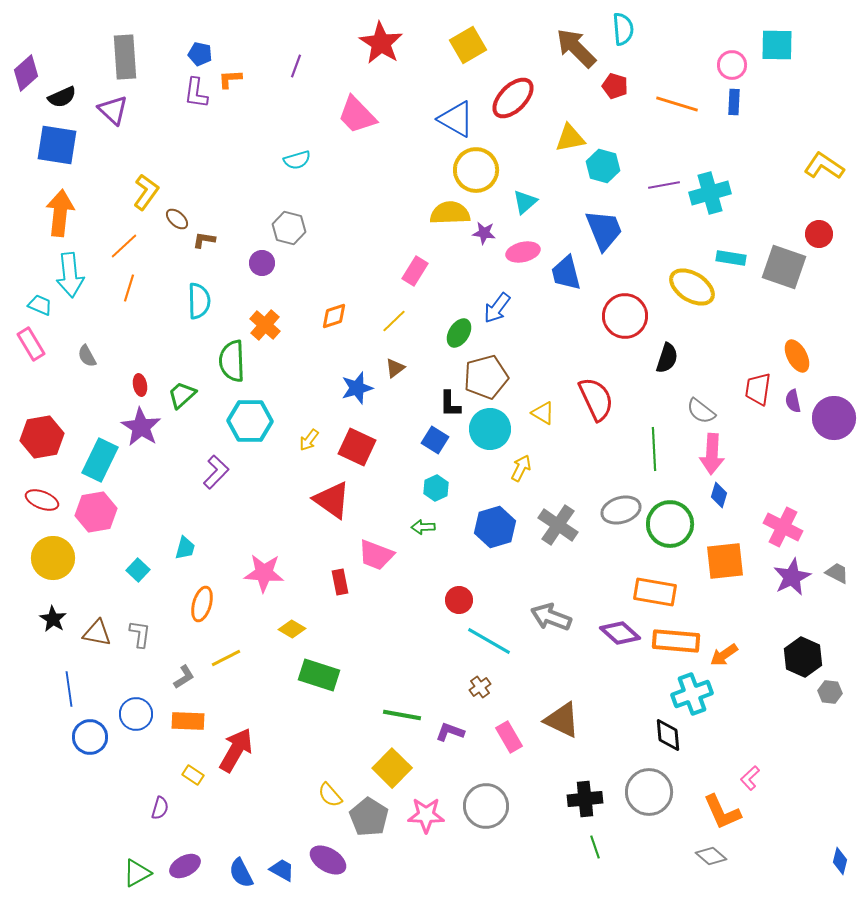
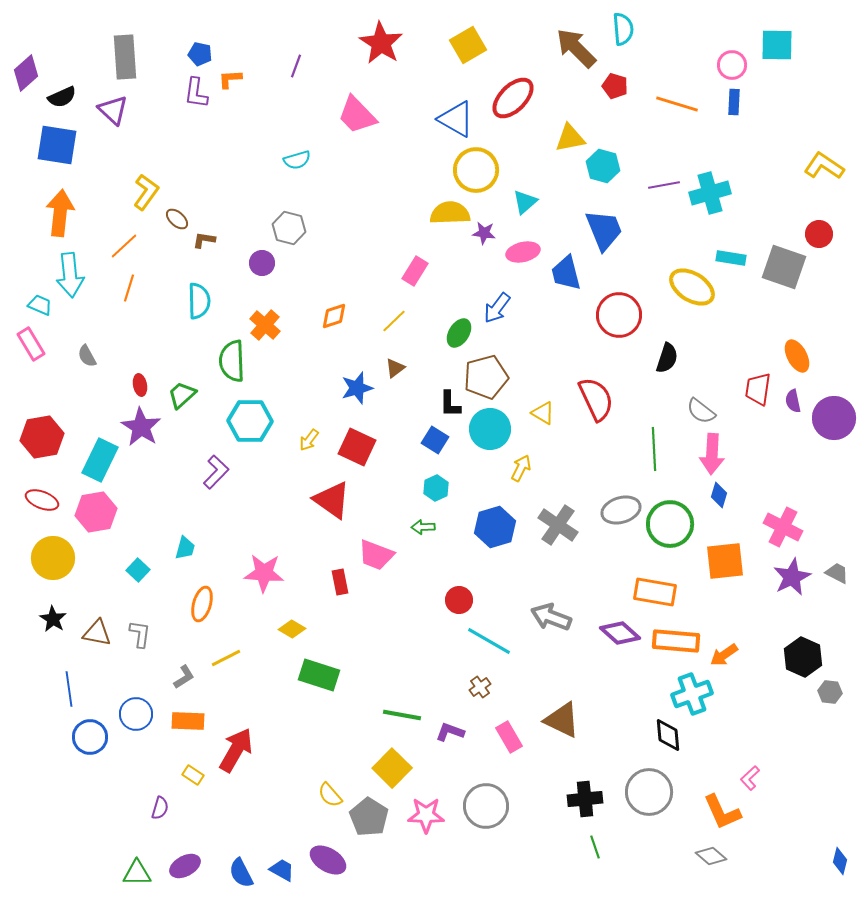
red circle at (625, 316): moved 6 px left, 1 px up
green triangle at (137, 873): rotated 28 degrees clockwise
